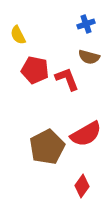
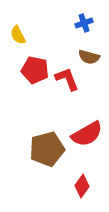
blue cross: moved 2 px left, 1 px up
red semicircle: moved 1 px right
brown pentagon: moved 2 px down; rotated 12 degrees clockwise
